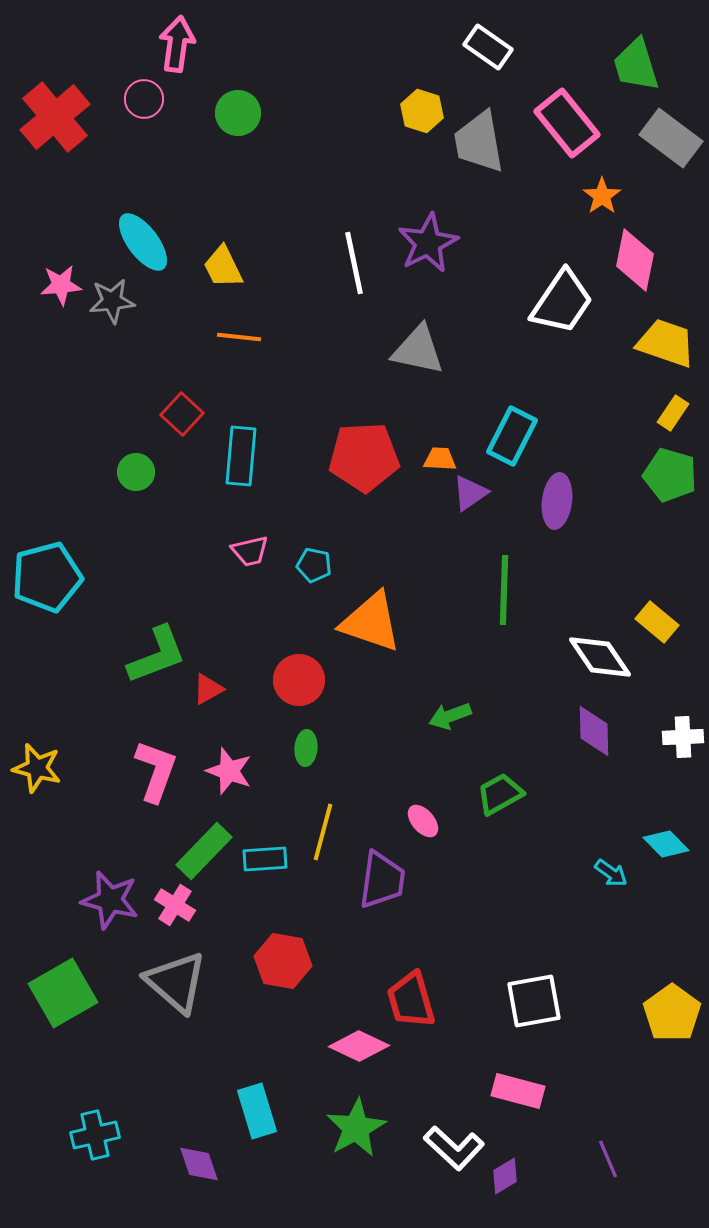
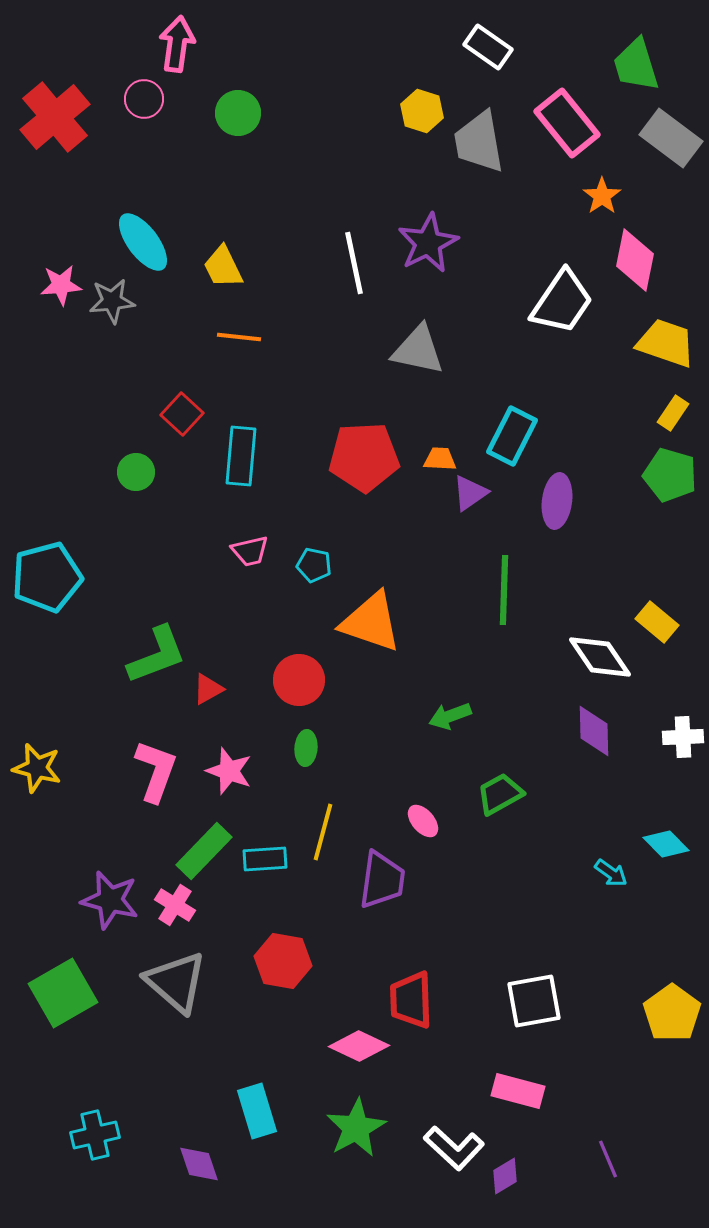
red trapezoid at (411, 1000): rotated 14 degrees clockwise
